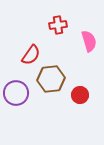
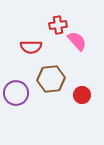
pink semicircle: moved 12 px left; rotated 25 degrees counterclockwise
red semicircle: moved 8 px up; rotated 55 degrees clockwise
red circle: moved 2 px right
